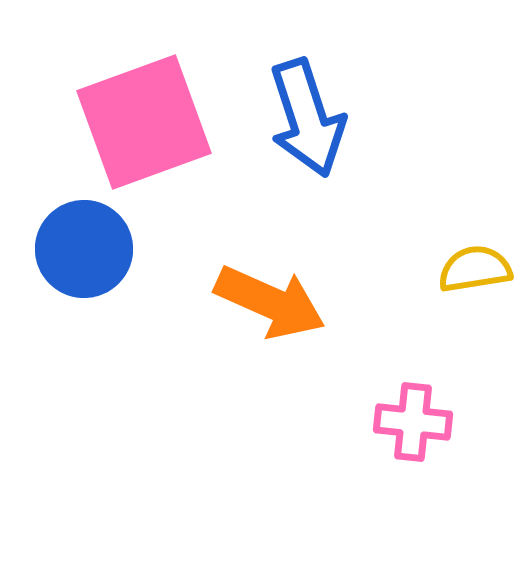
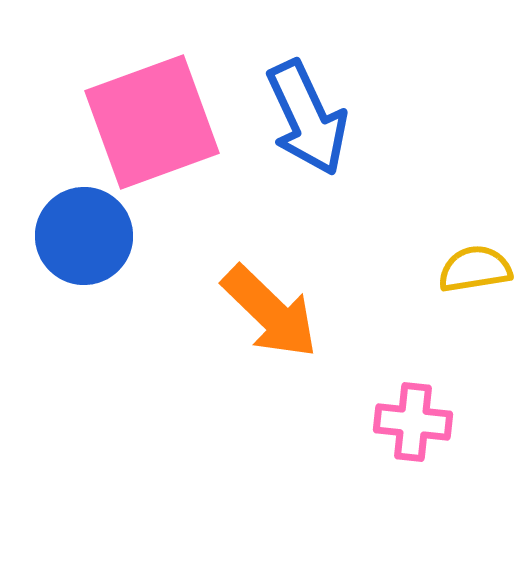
blue arrow: rotated 7 degrees counterclockwise
pink square: moved 8 px right
blue circle: moved 13 px up
orange arrow: moved 10 px down; rotated 20 degrees clockwise
